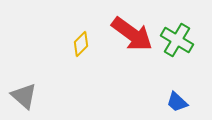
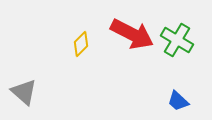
red arrow: rotated 9 degrees counterclockwise
gray triangle: moved 4 px up
blue trapezoid: moved 1 px right, 1 px up
